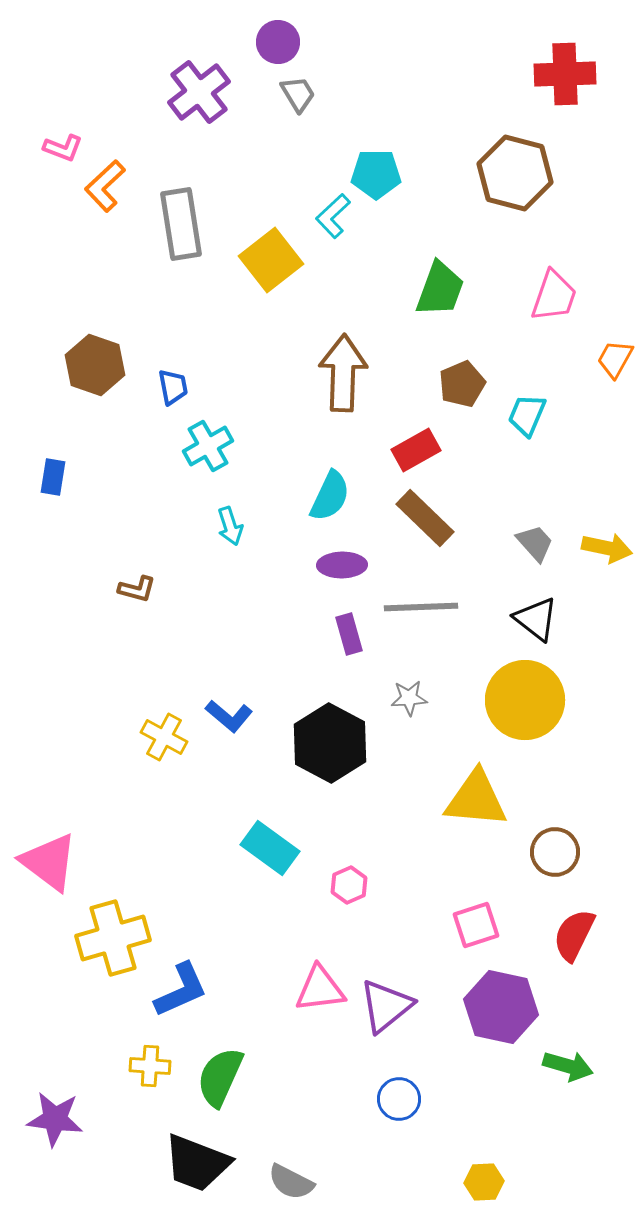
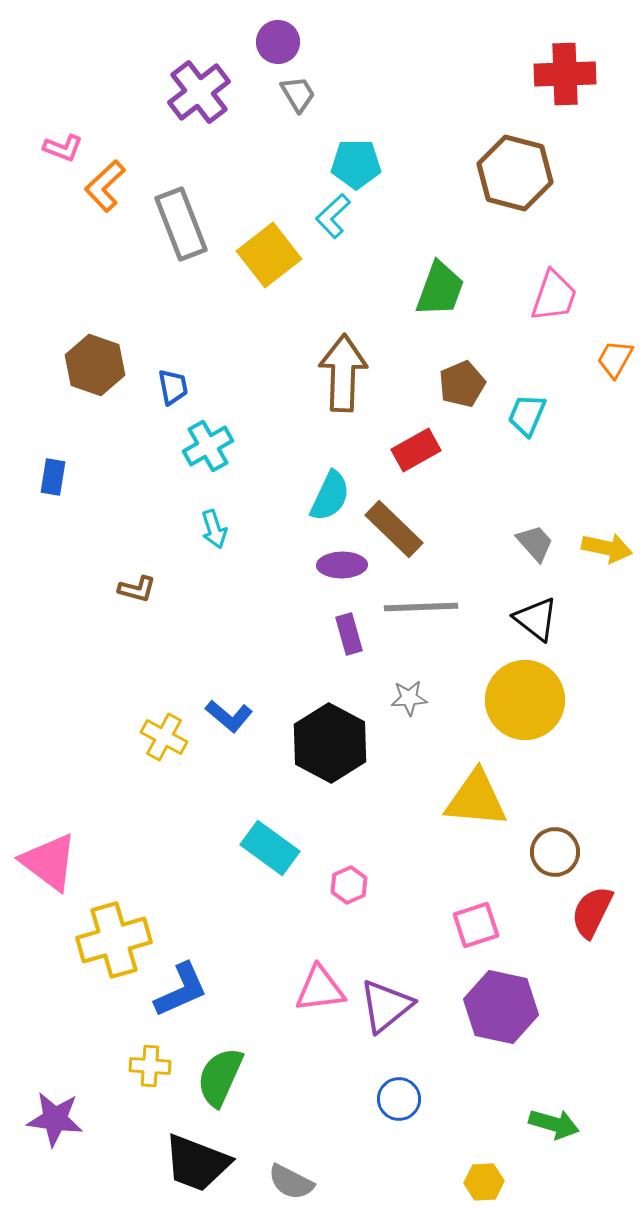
cyan pentagon at (376, 174): moved 20 px left, 10 px up
gray rectangle at (181, 224): rotated 12 degrees counterclockwise
yellow square at (271, 260): moved 2 px left, 5 px up
brown rectangle at (425, 518): moved 31 px left, 11 px down
cyan arrow at (230, 526): moved 16 px left, 3 px down
red semicircle at (574, 935): moved 18 px right, 23 px up
yellow cross at (113, 938): moved 1 px right, 2 px down
green arrow at (568, 1066): moved 14 px left, 58 px down
